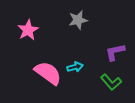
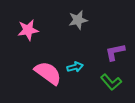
pink star: rotated 20 degrees clockwise
